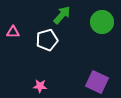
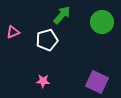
pink triangle: rotated 24 degrees counterclockwise
pink star: moved 3 px right, 5 px up
